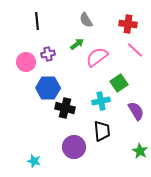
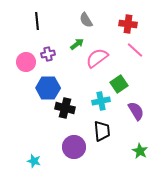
pink semicircle: moved 1 px down
green square: moved 1 px down
